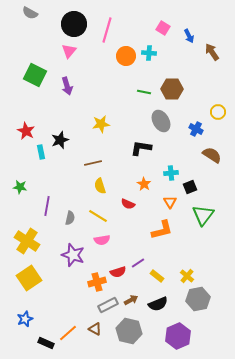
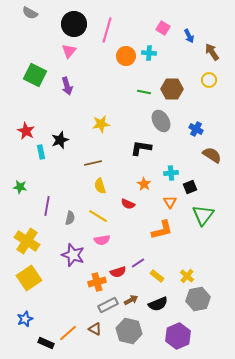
yellow circle at (218, 112): moved 9 px left, 32 px up
